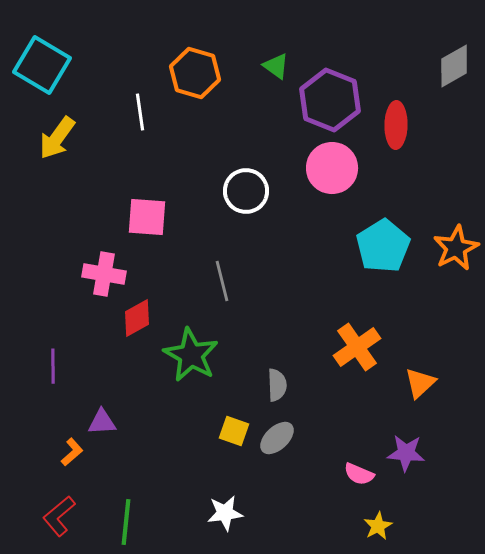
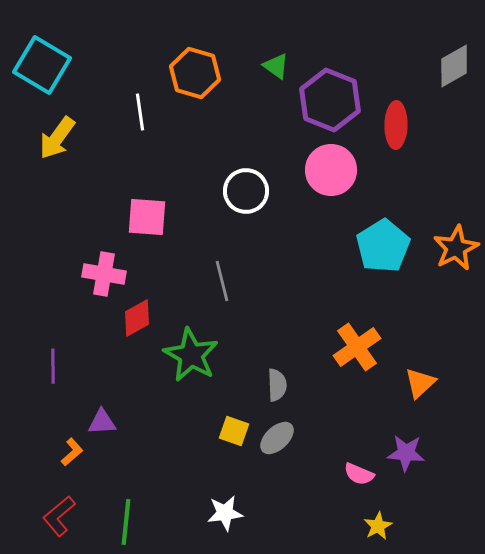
pink circle: moved 1 px left, 2 px down
